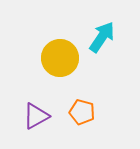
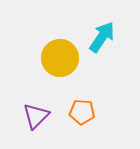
orange pentagon: rotated 10 degrees counterclockwise
purple triangle: rotated 16 degrees counterclockwise
